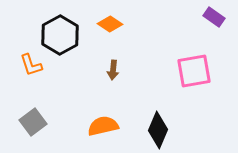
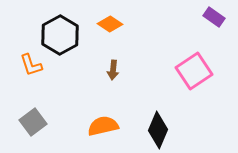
pink square: rotated 24 degrees counterclockwise
